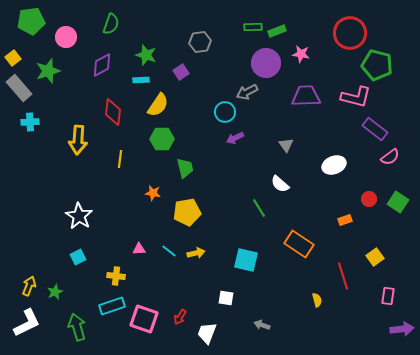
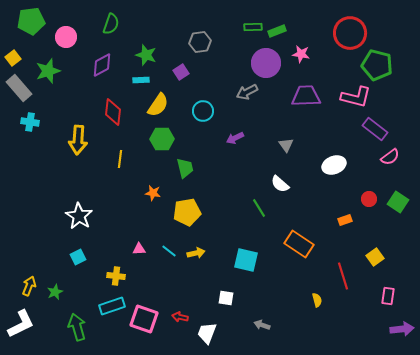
cyan circle at (225, 112): moved 22 px left, 1 px up
cyan cross at (30, 122): rotated 12 degrees clockwise
red arrow at (180, 317): rotated 70 degrees clockwise
white L-shape at (27, 323): moved 6 px left, 1 px down
